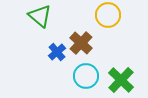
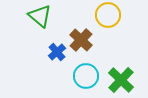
brown cross: moved 3 px up
